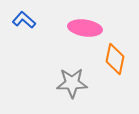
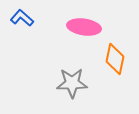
blue L-shape: moved 2 px left, 2 px up
pink ellipse: moved 1 px left, 1 px up
